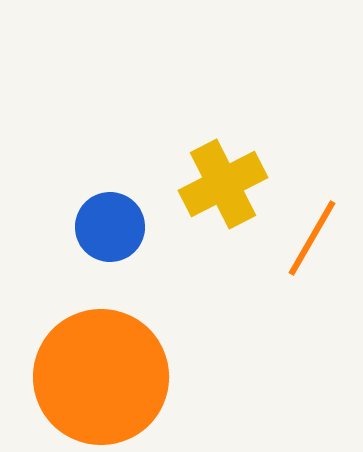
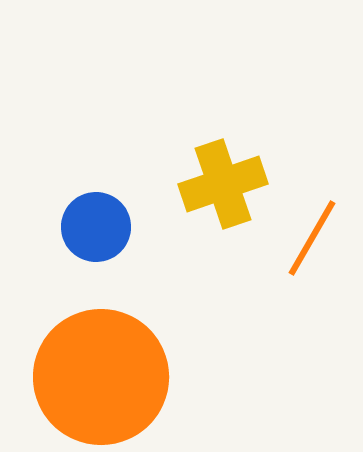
yellow cross: rotated 8 degrees clockwise
blue circle: moved 14 px left
